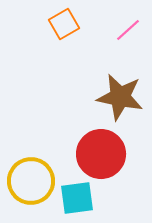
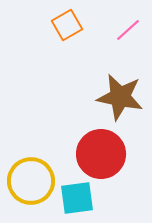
orange square: moved 3 px right, 1 px down
